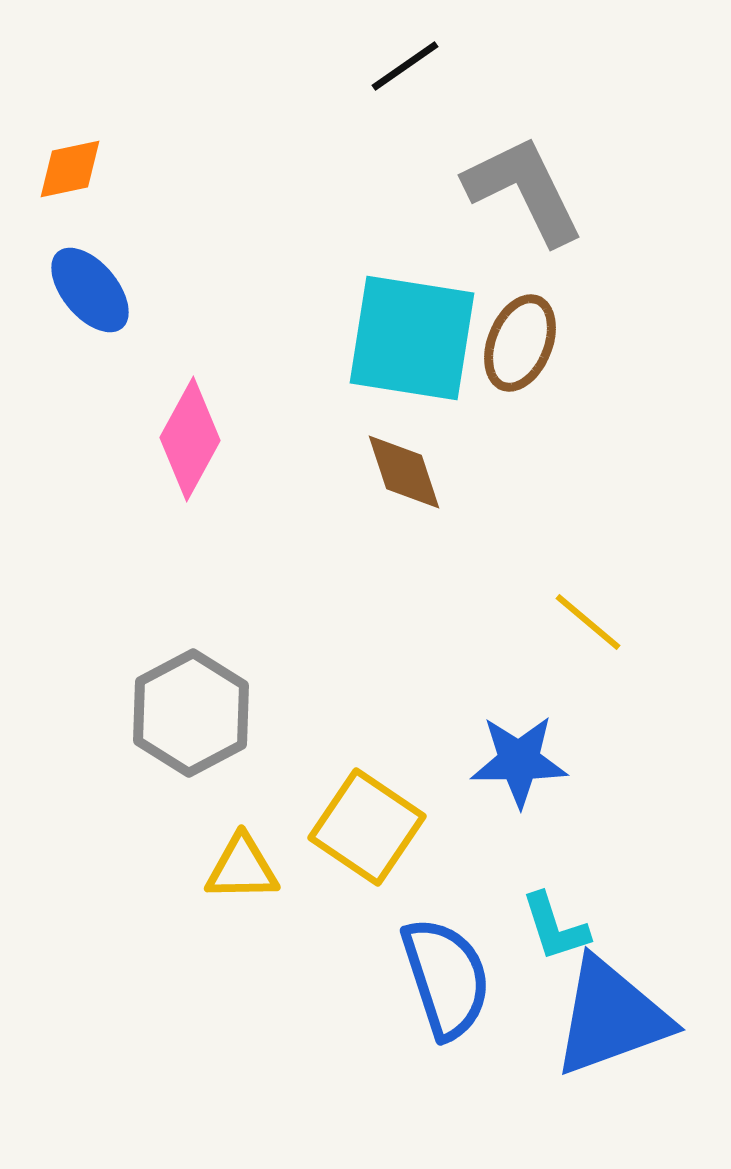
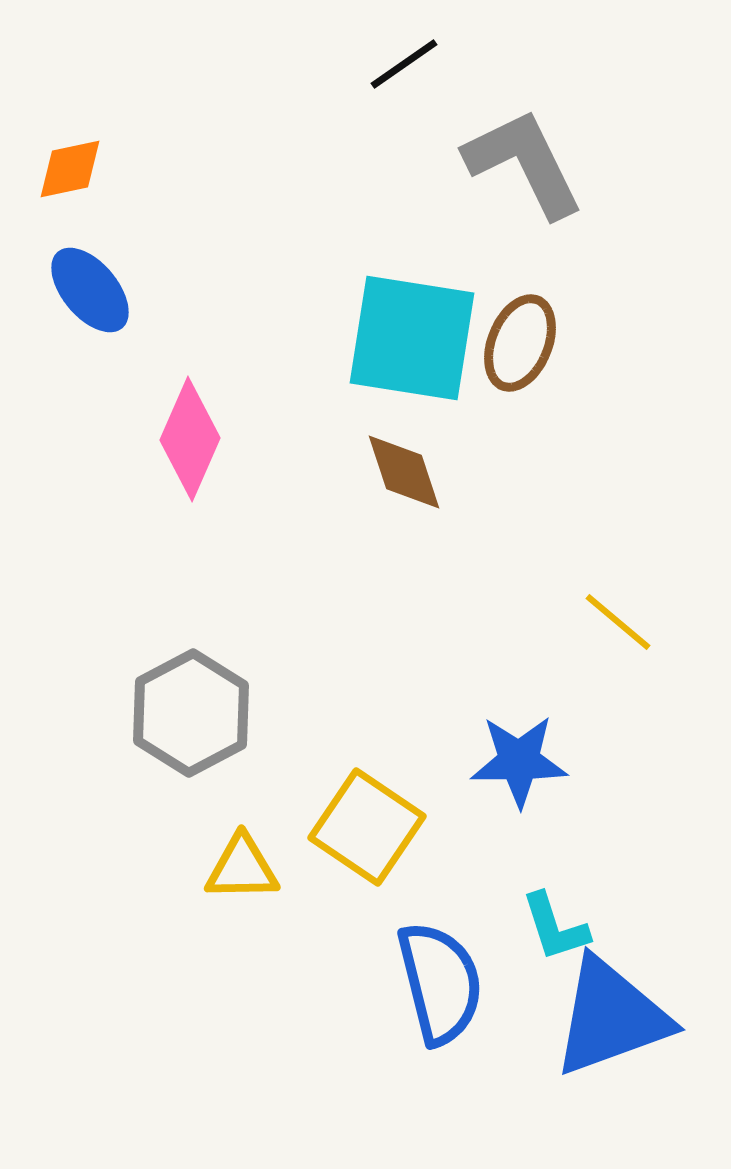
black line: moved 1 px left, 2 px up
gray L-shape: moved 27 px up
pink diamond: rotated 5 degrees counterclockwise
yellow line: moved 30 px right
blue semicircle: moved 6 px left, 5 px down; rotated 4 degrees clockwise
